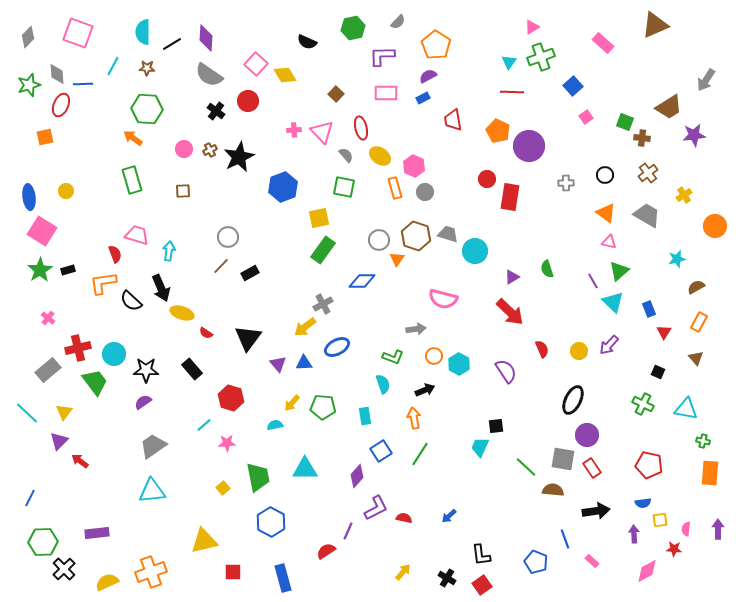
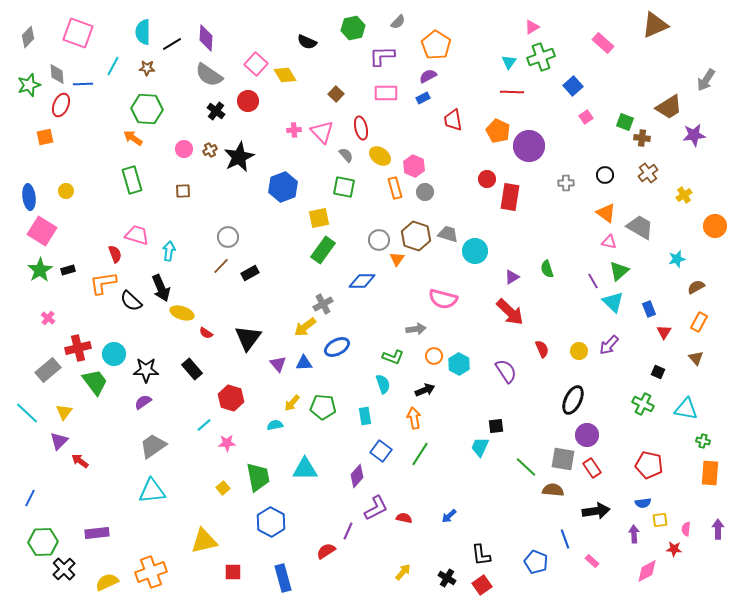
gray trapezoid at (647, 215): moved 7 px left, 12 px down
blue square at (381, 451): rotated 20 degrees counterclockwise
